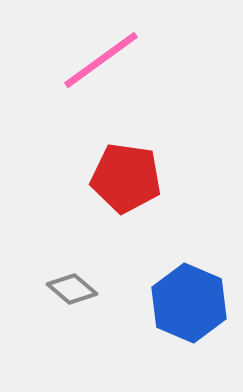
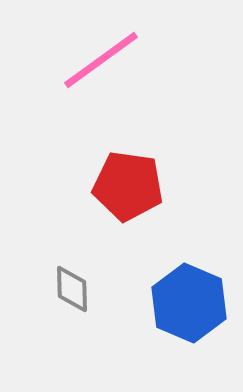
red pentagon: moved 2 px right, 8 px down
gray diamond: rotated 48 degrees clockwise
